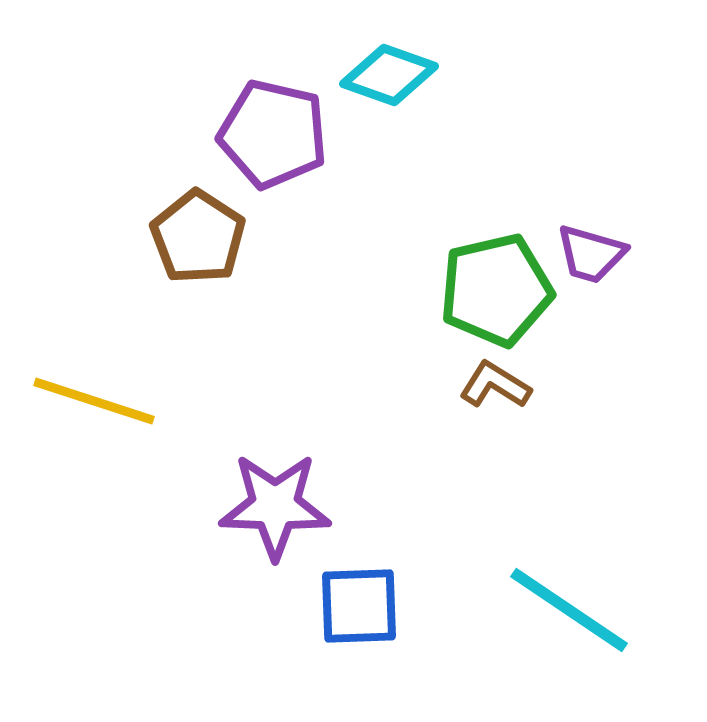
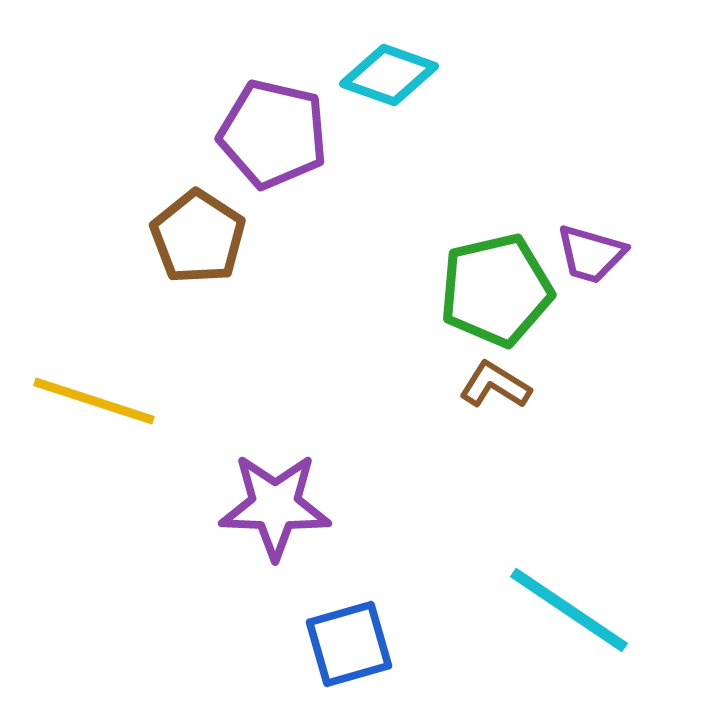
blue square: moved 10 px left, 38 px down; rotated 14 degrees counterclockwise
